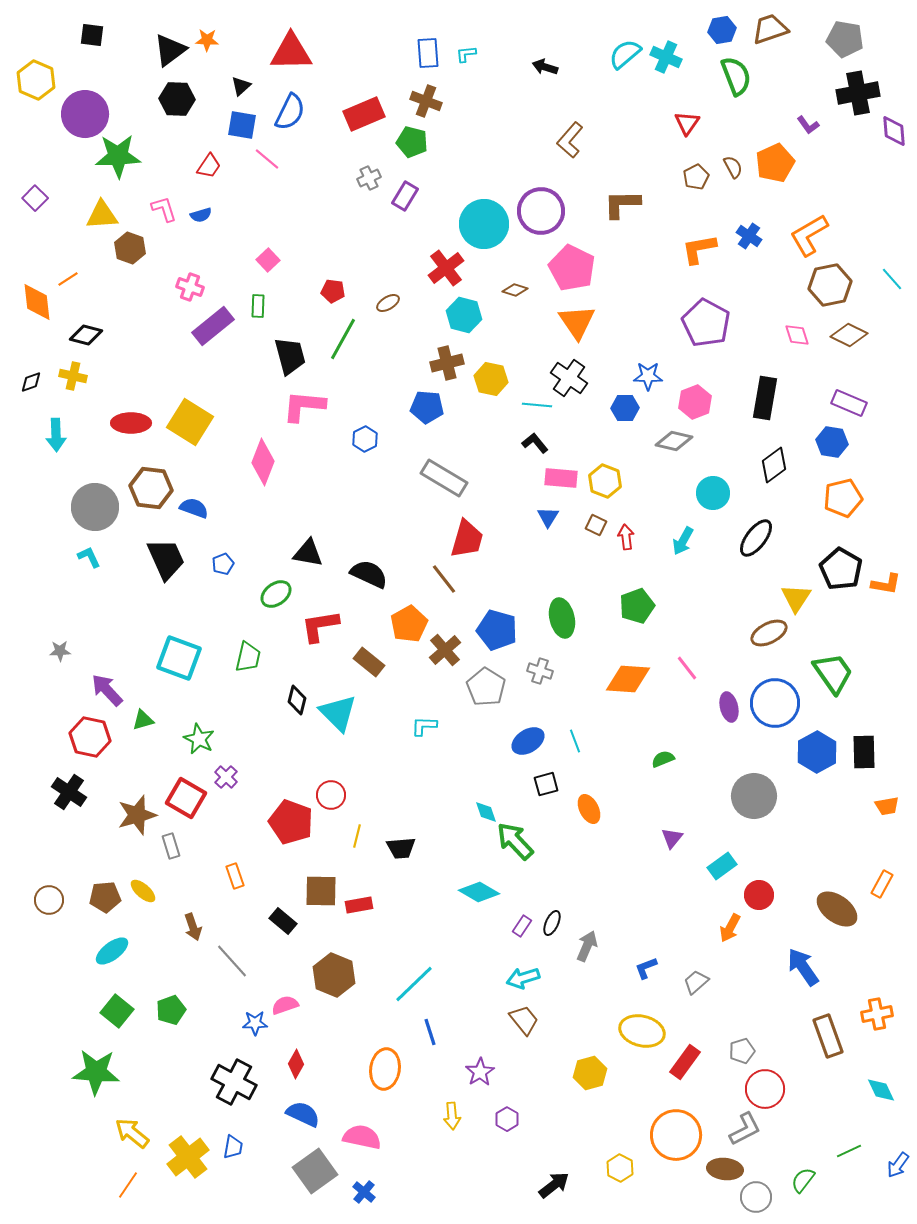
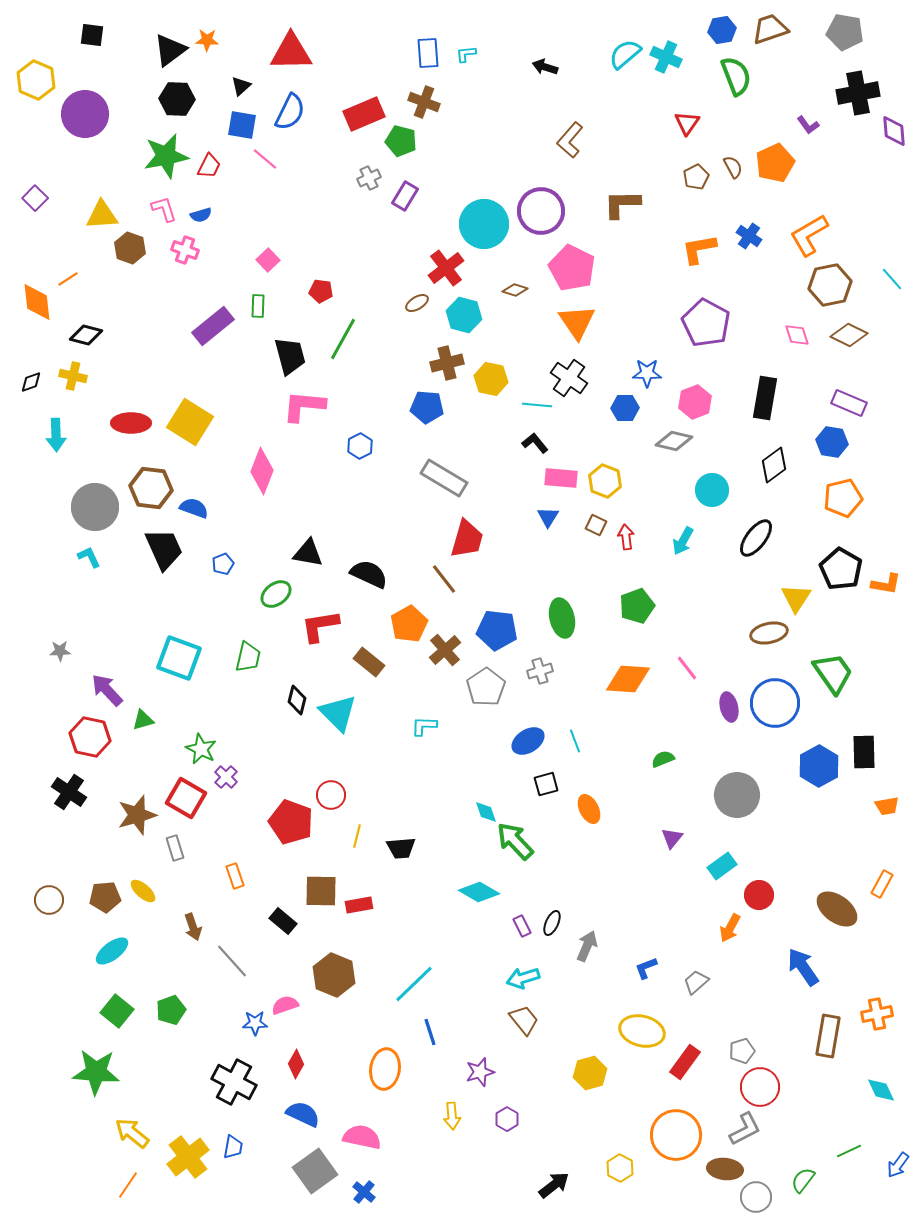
gray pentagon at (845, 39): moved 7 px up
brown cross at (426, 101): moved 2 px left, 1 px down
green pentagon at (412, 142): moved 11 px left, 1 px up
green star at (118, 156): moved 48 px right; rotated 9 degrees counterclockwise
pink line at (267, 159): moved 2 px left
red trapezoid at (209, 166): rotated 8 degrees counterclockwise
pink cross at (190, 287): moved 5 px left, 37 px up
red pentagon at (333, 291): moved 12 px left
brown ellipse at (388, 303): moved 29 px right
blue star at (648, 376): moved 1 px left, 3 px up
blue hexagon at (365, 439): moved 5 px left, 7 px down
pink diamond at (263, 462): moved 1 px left, 9 px down
cyan circle at (713, 493): moved 1 px left, 3 px up
black trapezoid at (166, 559): moved 2 px left, 10 px up
blue pentagon at (497, 630): rotated 9 degrees counterclockwise
brown ellipse at (769, 633): rotated 15 degrees clockwise
gray cross at (540, 671): rotated 35 degrees counterclockwise
gray pentagon at (486, 687): rotated 6 degrees clockwise
green star at (199, 739): moved 2 px right, 10 px down
blue hexagon at (817, 752): moved 2 px right, 14 px down
gray circle at (754, 796): moved 17 px left, 1 px up
gray rectangle at (171, 846): moved 4 px right, 2 px down
purple rectangle at (522, 926): rotated 60 degrees counterclockwise
brown rectangle at (828, 1036): rotated 30 degrees clockwise
purple star at (480, 1072): rotated 16 degrees clockwise
red circle at (765, 1089): moved 5 px left, 2 px up
